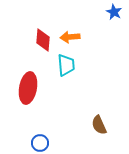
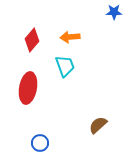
blue star: rotated 28 degrees counterclockwise
red diamond: moved 11 px left; rotated 35 degrees clockwise
cyan trapezoid: moved 1 px left, 1 px down; rotated 15 degrees counterclockwise
brown semicircle: moved 1 px left; rotated 72 degrees clockwise
